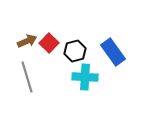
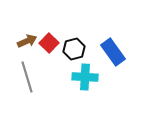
black hexagon: moved 1 px left, 2 px up
